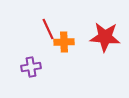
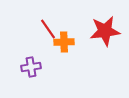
red line: rotated 10 degrees counterclockwise
red star: moved 6 px up; rotated 12 degrees counterclockwise
